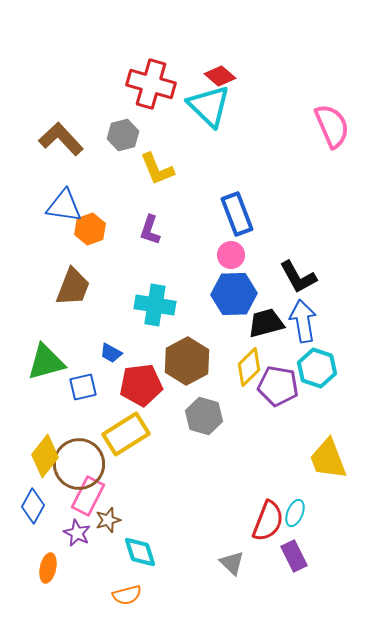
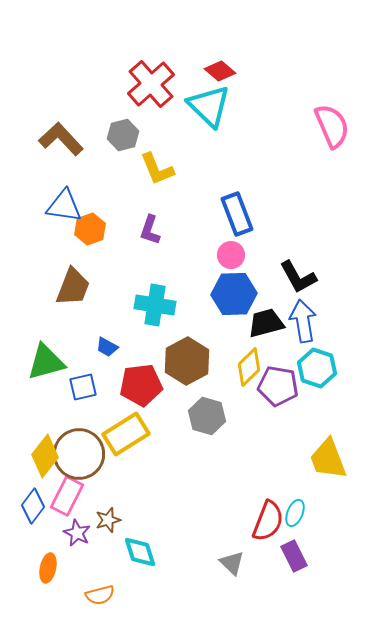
red diamond at (220, 76): moved 5 px up
red cross at (151, 84): rotated 33 degrees clockwise
blue trapezoid at (111, 353): moved 4 px left, 6 px up
gray hexagon at (204, 416): moved 3 px right
brown circle at (79, 464): moved 10 px up
pink rectangle at (88, 496): moved 21 px left
blue diamond at (33, 506): rotated 8 degrees clockwise
orange semicircle at (127, 595): moved 27 px left
